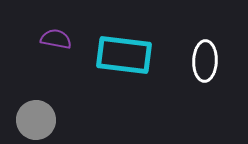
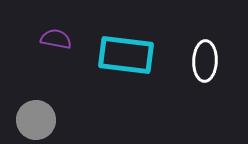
cyan rectangle: moved 2 px right
